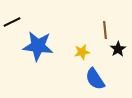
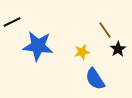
brown line: rotated 30 degrees counterclockwise
